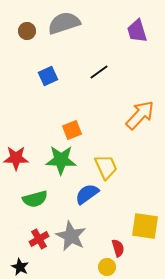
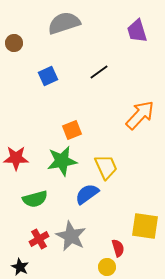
brown circle: moved 13 px left, 12 px down
green star: moved 1 px right, 1 px down; rotated 12 degrees counterclockwise
